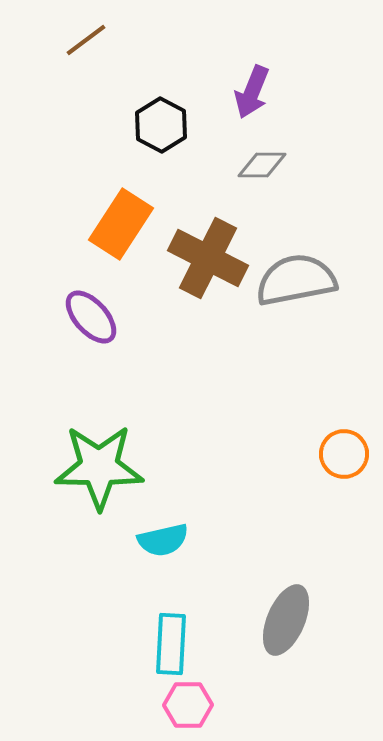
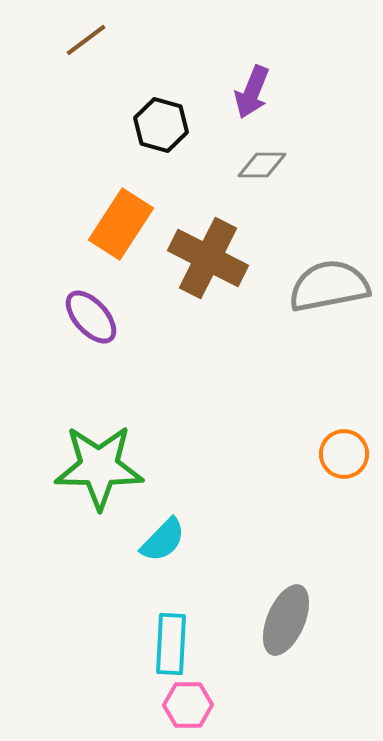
black hexagon: rotated 12 degrees counterclockwise
gray semicircle: moved 33 px right, 6 px down
cyan semicircle: rotated 33 degrees counterclockwise
